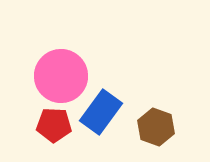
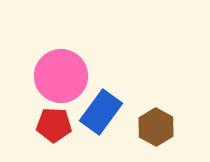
brown hexagon: rotated 9 degrees clockwise
